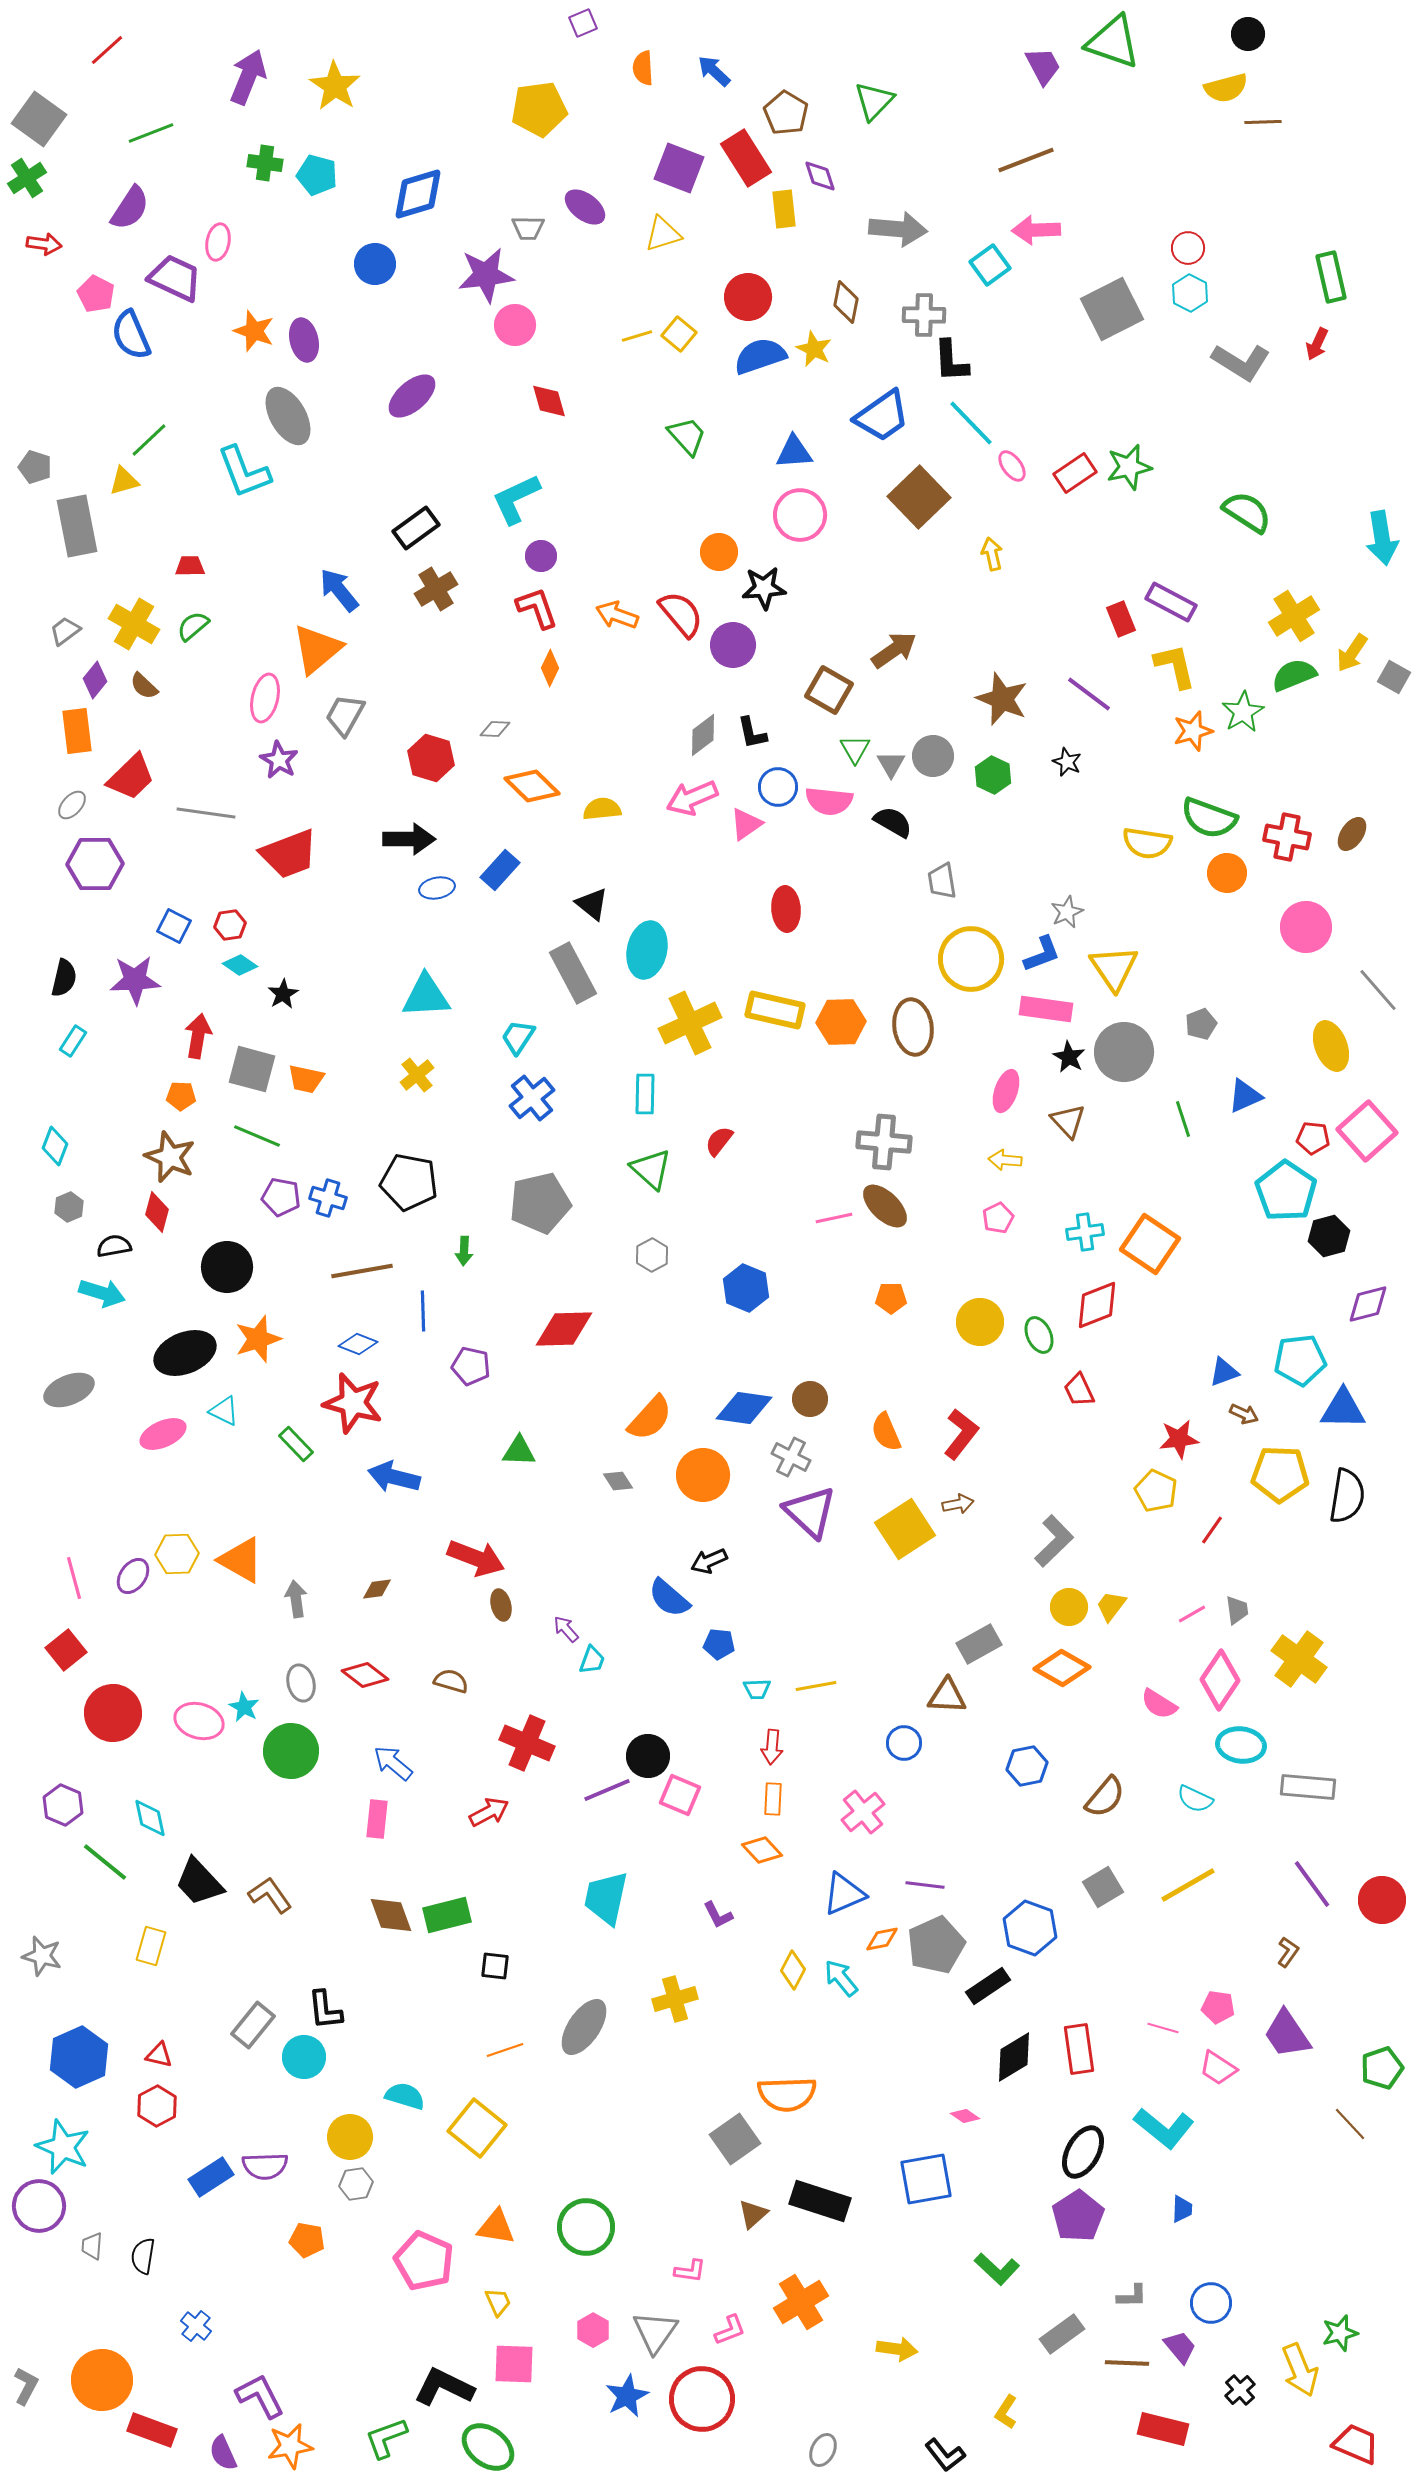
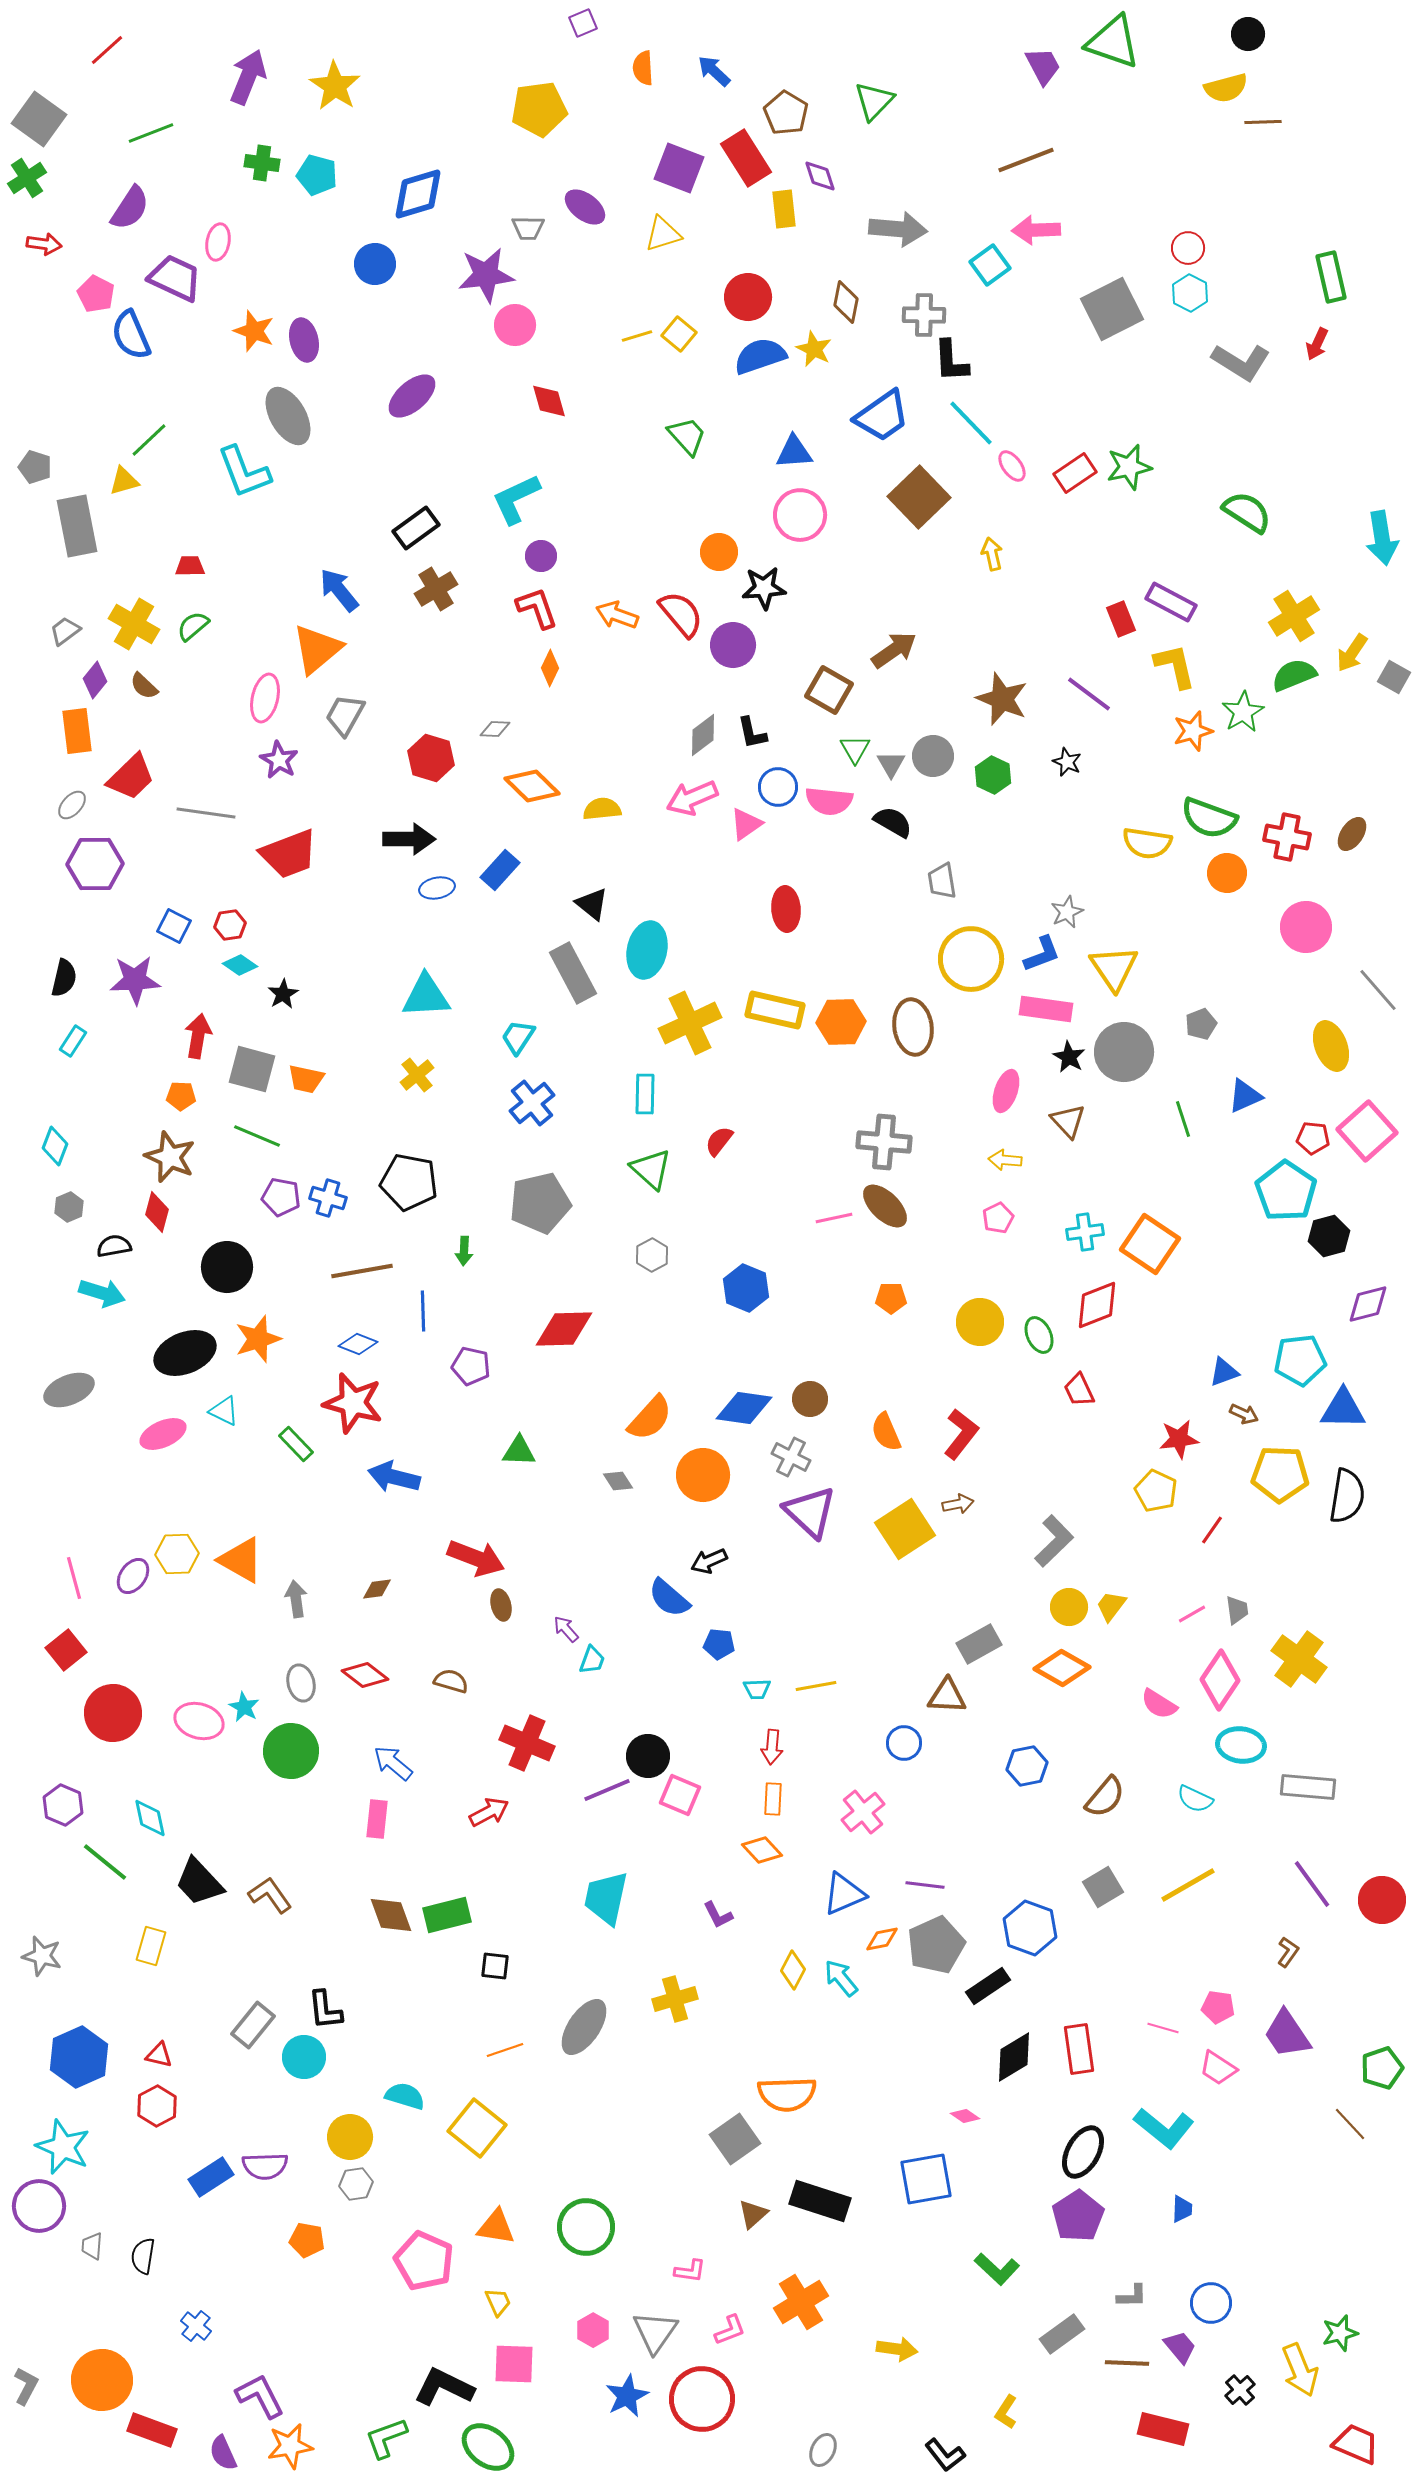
green cross at (265, 163): moved 3 px left
blue cross at (532, 1098): moved 5 px down
